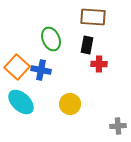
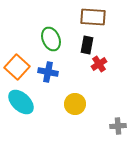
red cross: rotated 35 degrees counterclockwise
blue cross: moved 7 px right, 2 px down
yellow circle: moved 5 px right
